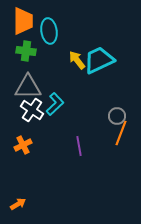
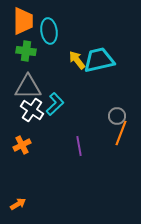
cyan trapezoid: rotated 12 degrees clockwise
orange cross: moved 1 px left
